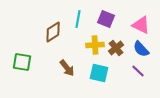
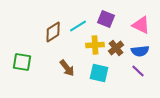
cyan line: moved 7 px down; rotated 48 degrees clockwise
blue semicircle: moved 1 px left, 2 px down; rotated 54 degrees counterclockwise
